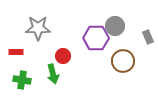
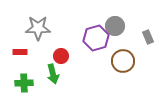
purple hexagon: rotated 15 degrees counterclockwise
red rectangle: moved 4 px right
red circle: moved 2 px left
green cross: moved 2 px right, 3 px down; rotated 12 degrees counterclockwise
